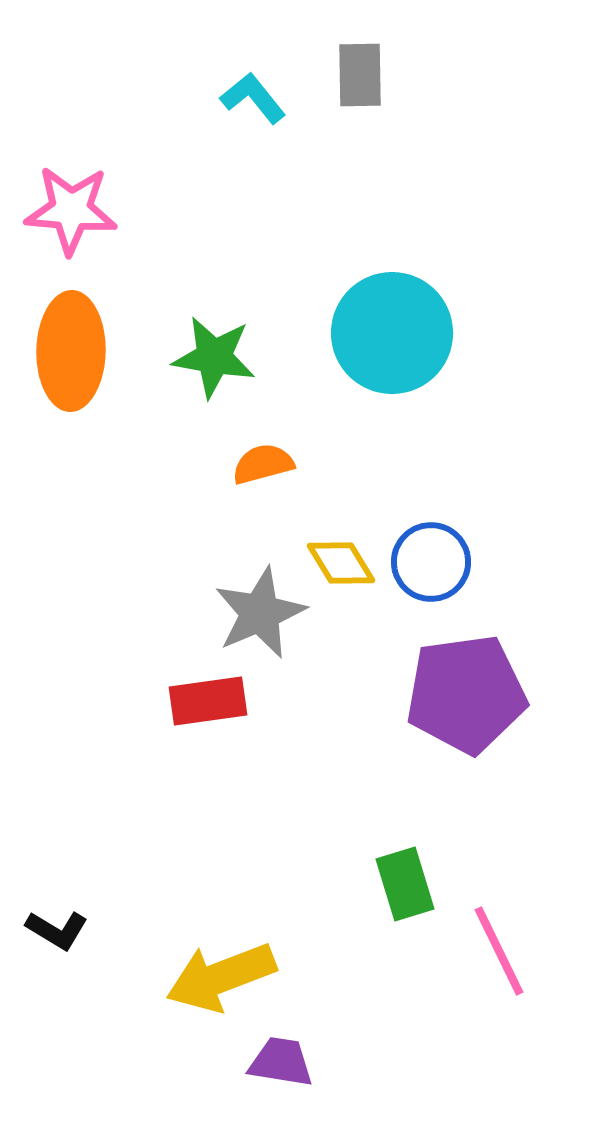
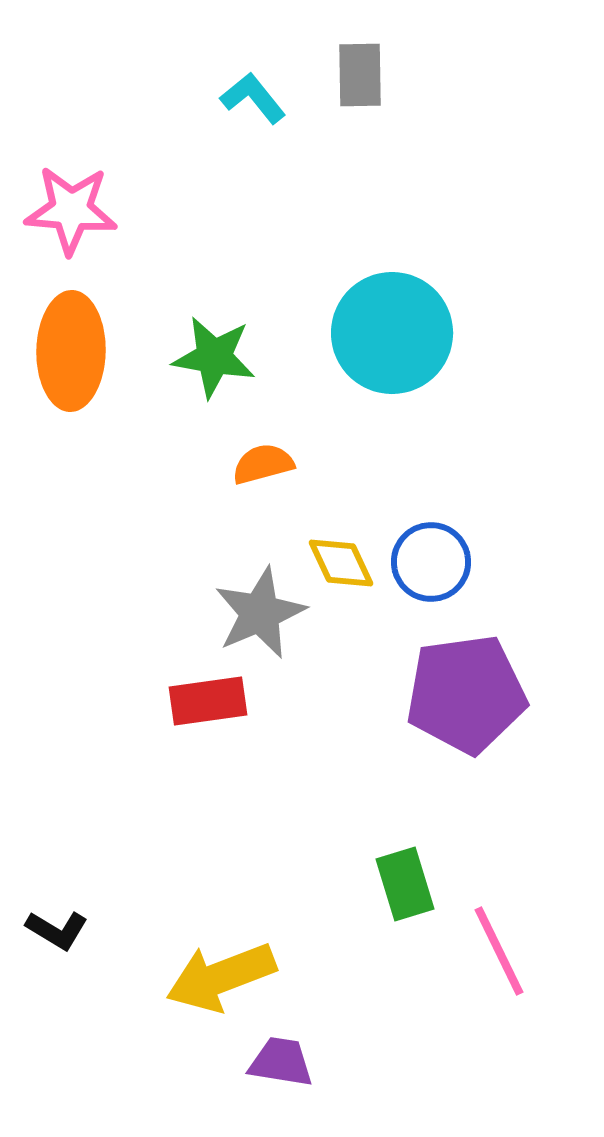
yellow diamond: rotated 6 degrees clockwise
